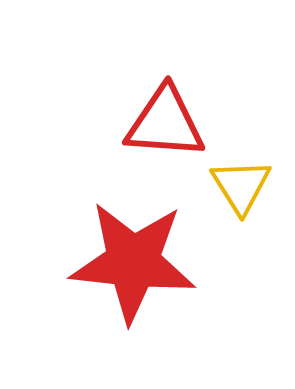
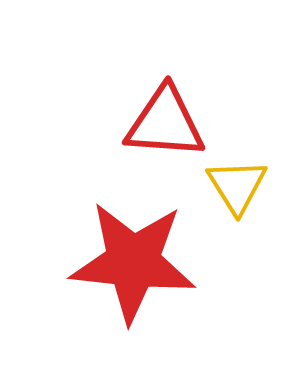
yellow triangle: moved 4 px left
